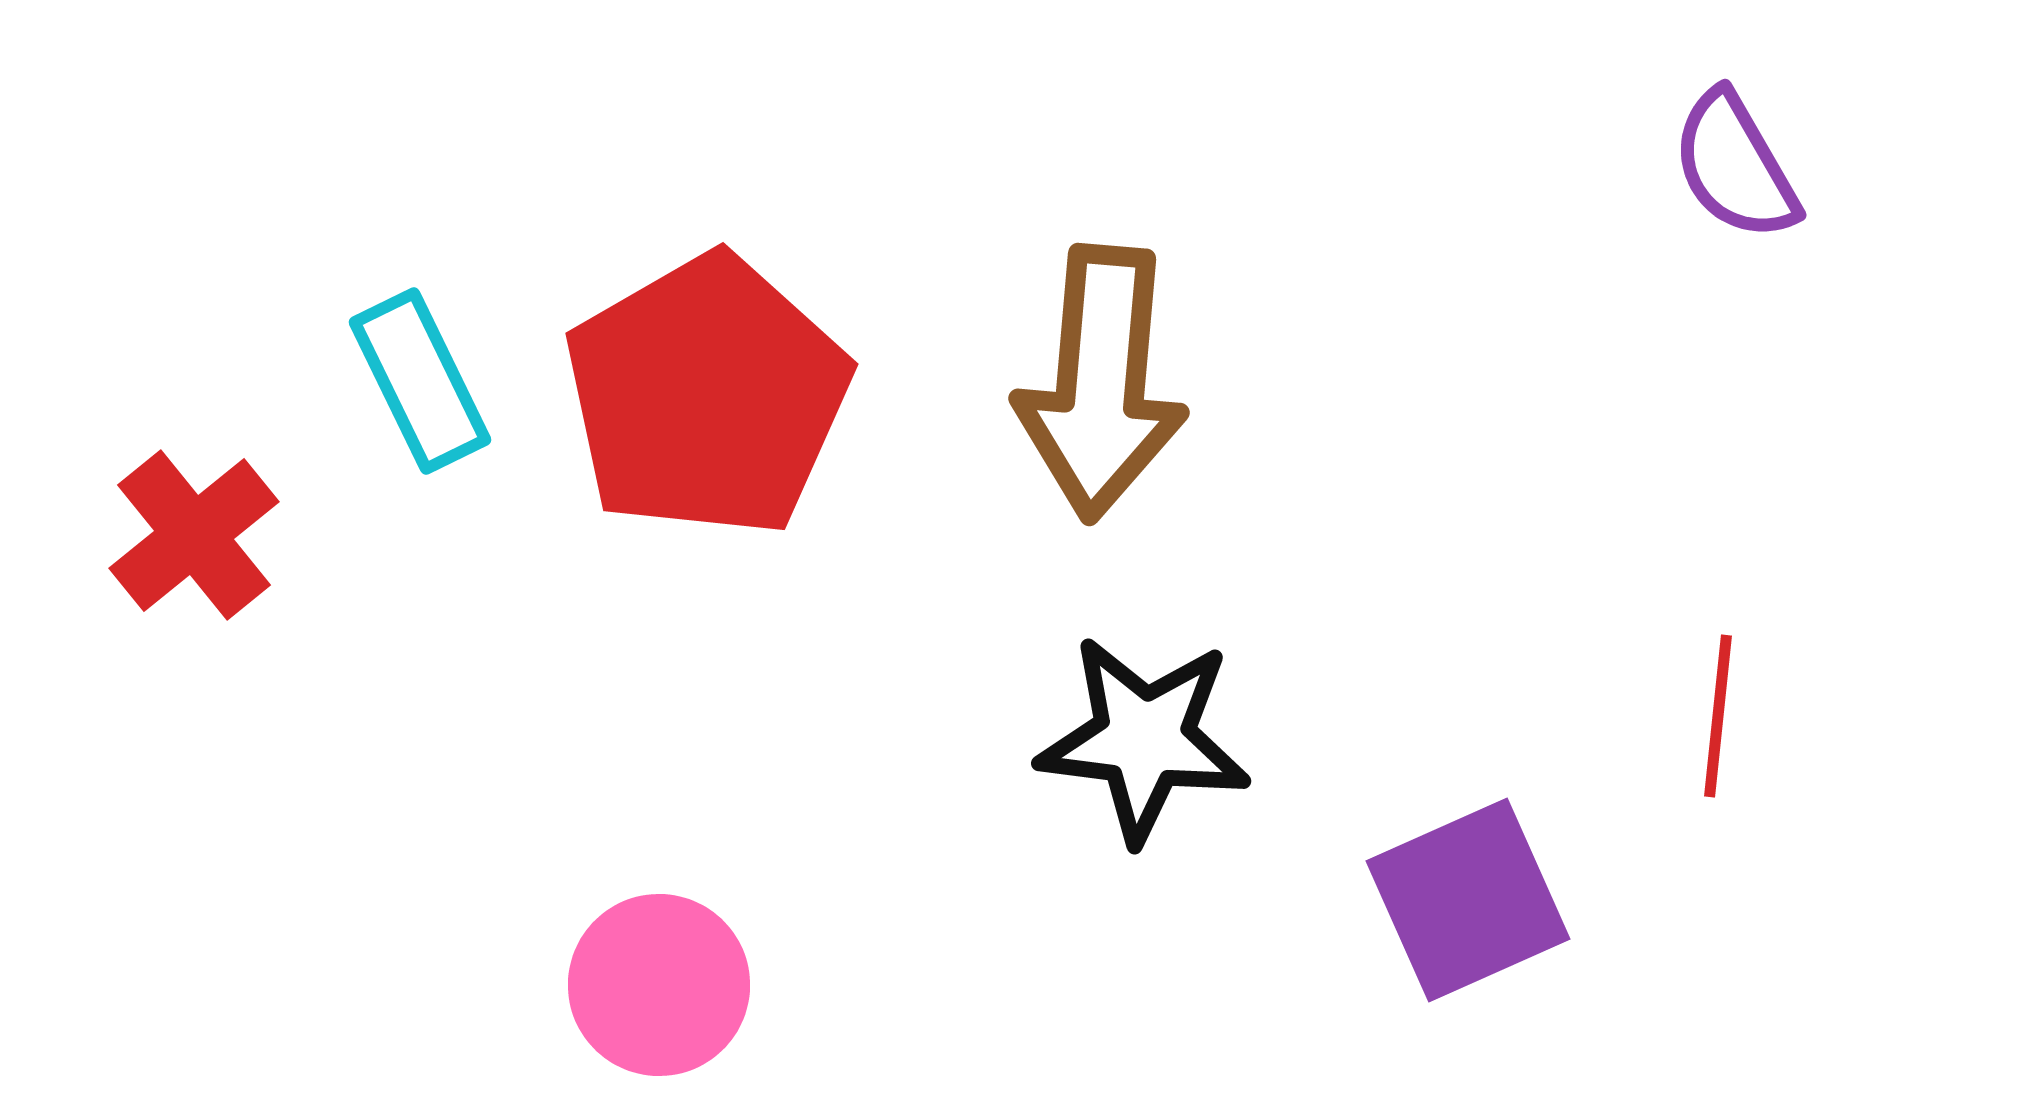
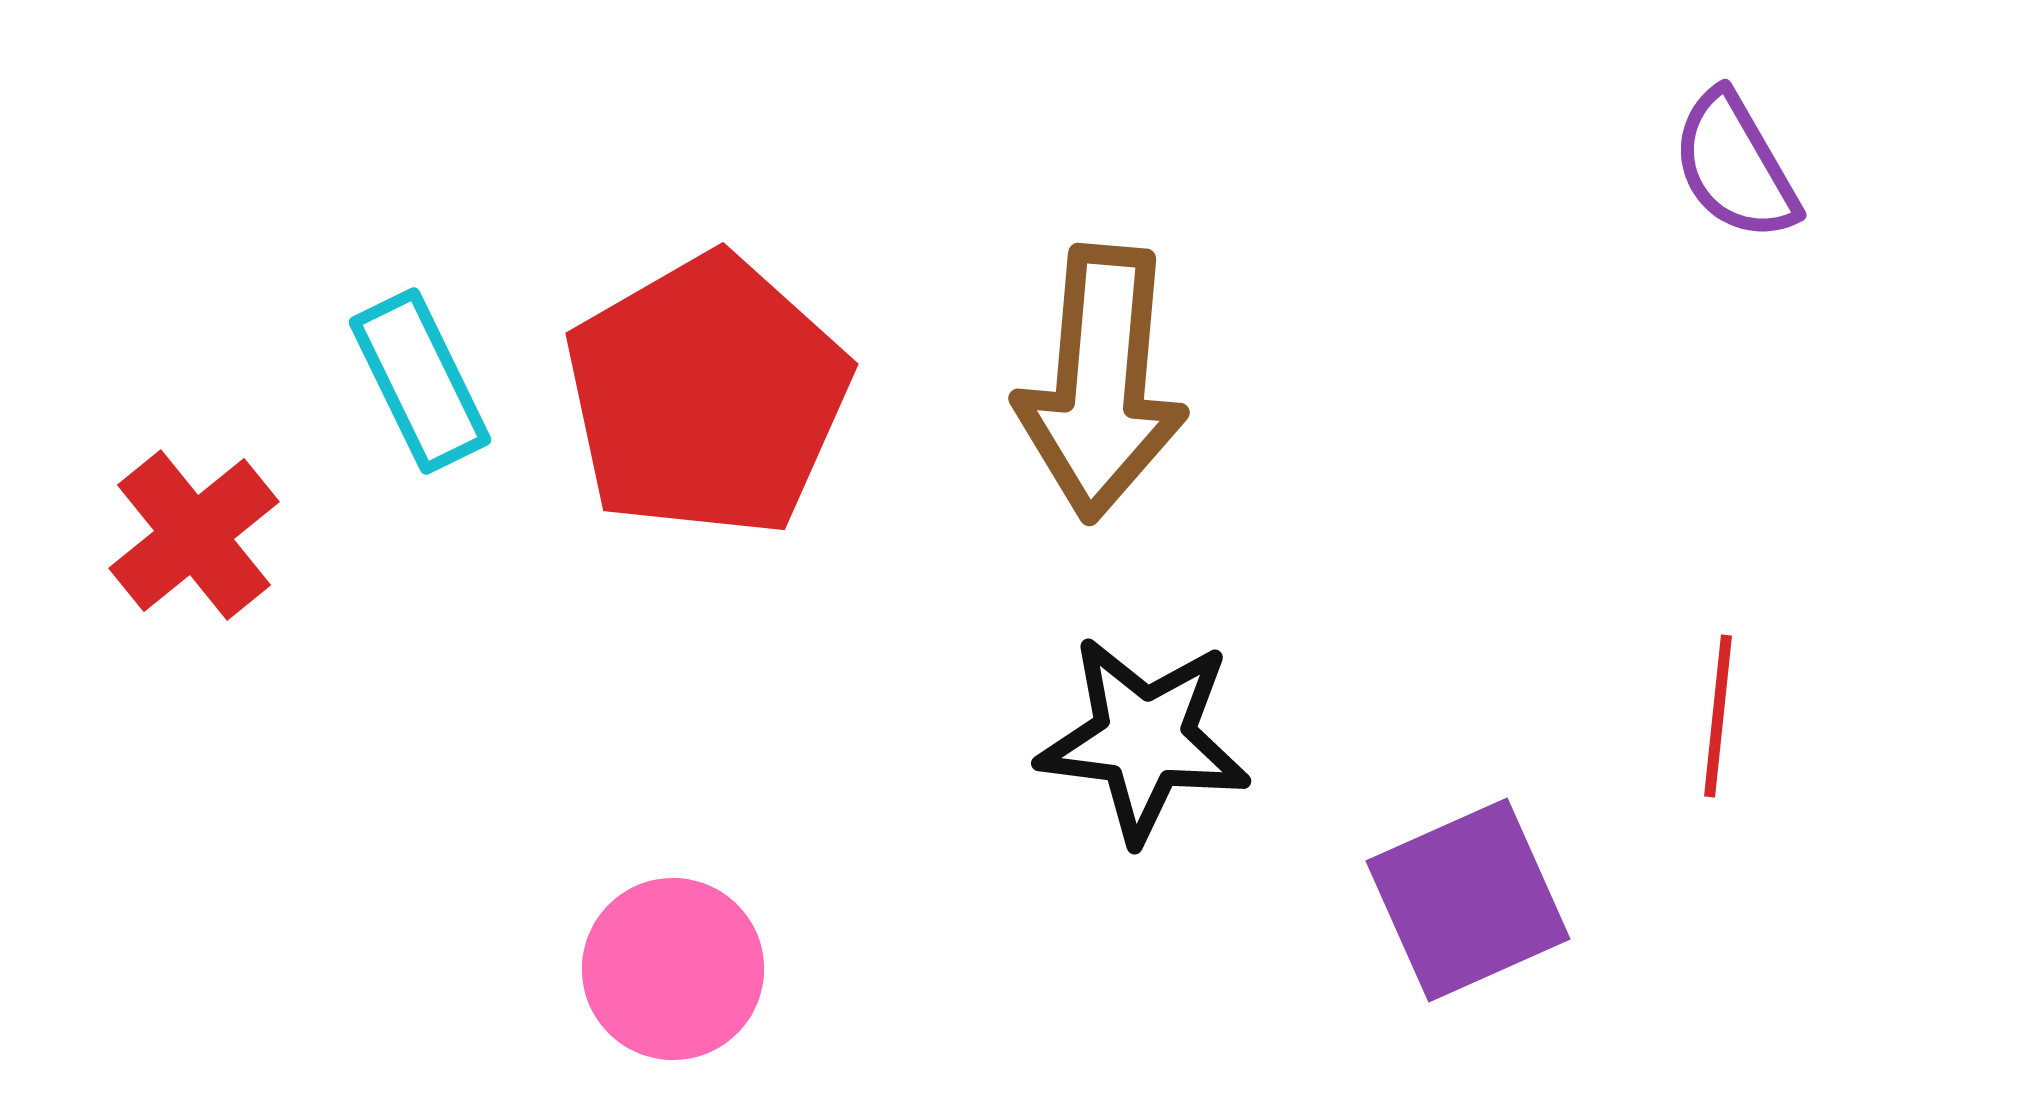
pink circle: moved 14 px right, 16 px up
